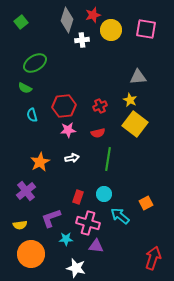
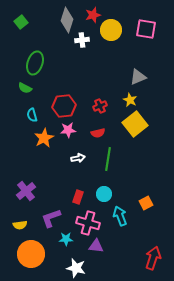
green ellipse: rotated 40 degrees counterclockwise
gray triangle: rotated 18 degrees counterclockwise
yellow square: rotated 15 degrees clockwise
white arrow: moved 6 px right
orange star: moved 4 px right, 24 px up
cyan arrow: rotated 30 degrees clockwise
